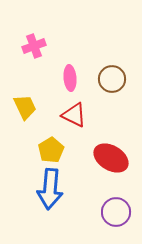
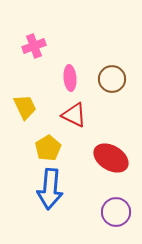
yellow pentagon: moved 3 px left, 2 px up
